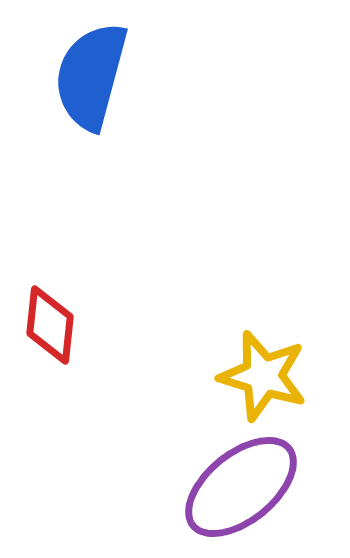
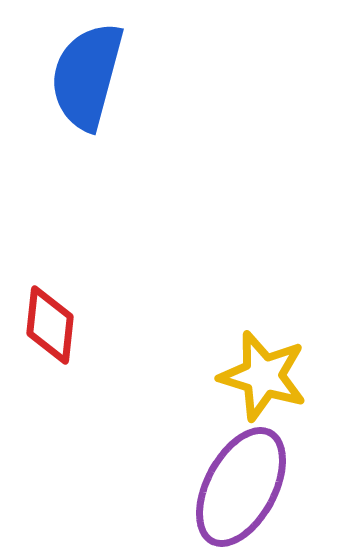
blue semicircle: moved 4 px left
purple ellipse: rotated 23 degrees counterclockwise
